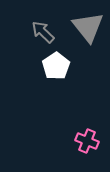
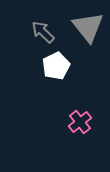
white pentagon: rotated 8 degrees clockwise
pink cross: moved 7 px left, 19 px up; rotated 30 degrees clockwise
